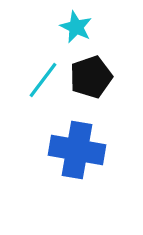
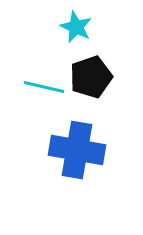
cyan line: moved 1 px right, 7 px down; rotated 66 degrees clockwise
